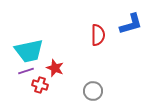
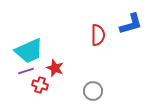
cyan trapezoid: rotated 12 degrees counterclockwise
